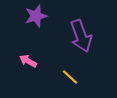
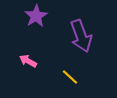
purple star: rotated 15 degrees counterclockwise
